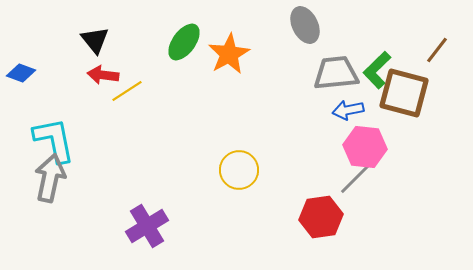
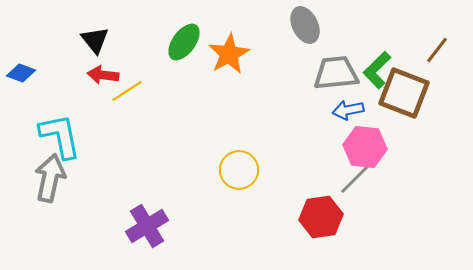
brown square: rotated 6 degrees clockwise
cyan L-shape: moved 6 px right, 4 px up
